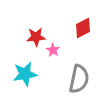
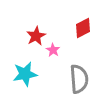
red star: moved 1 px up; rotated 24 degrees counterclockwise
gray semicircle: rotated 16 degrees counterclockwise
